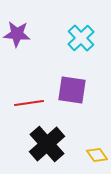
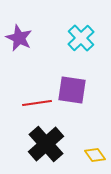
purple star: moved 2 px right, 4 px down; rotated 20 degrees clockwise
red line: moved 8 px right
black cross: moved 1 px left
yellow diamond: moved 2 px left
